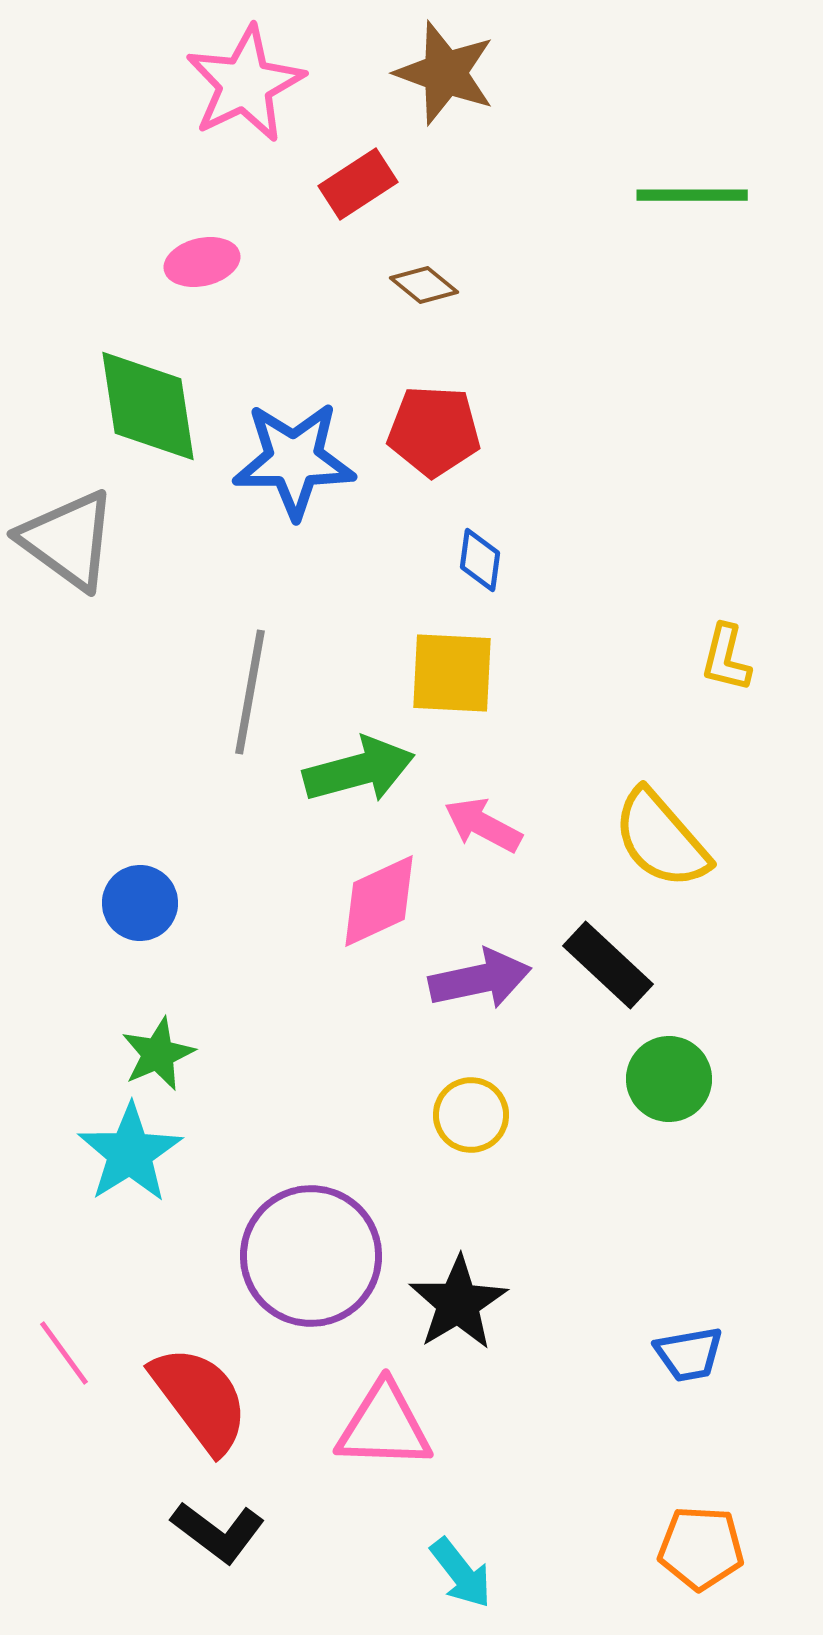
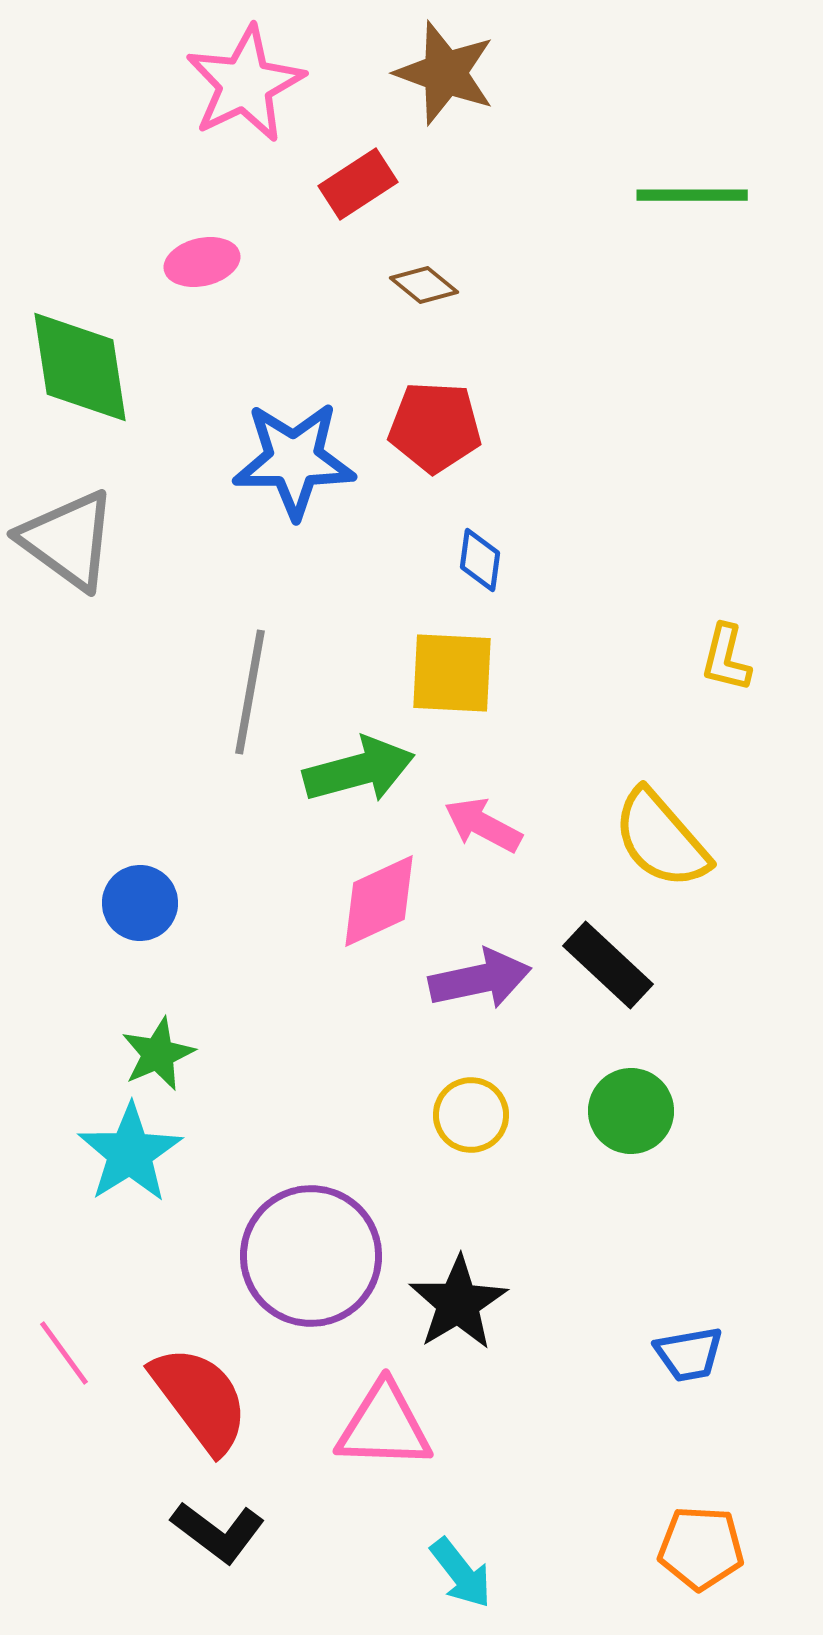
green diamond: moved 68 px left, 39 px up
red pentagon: moved 1 px right, 4 px up
green circle: moved 38 px left, 32 px down
